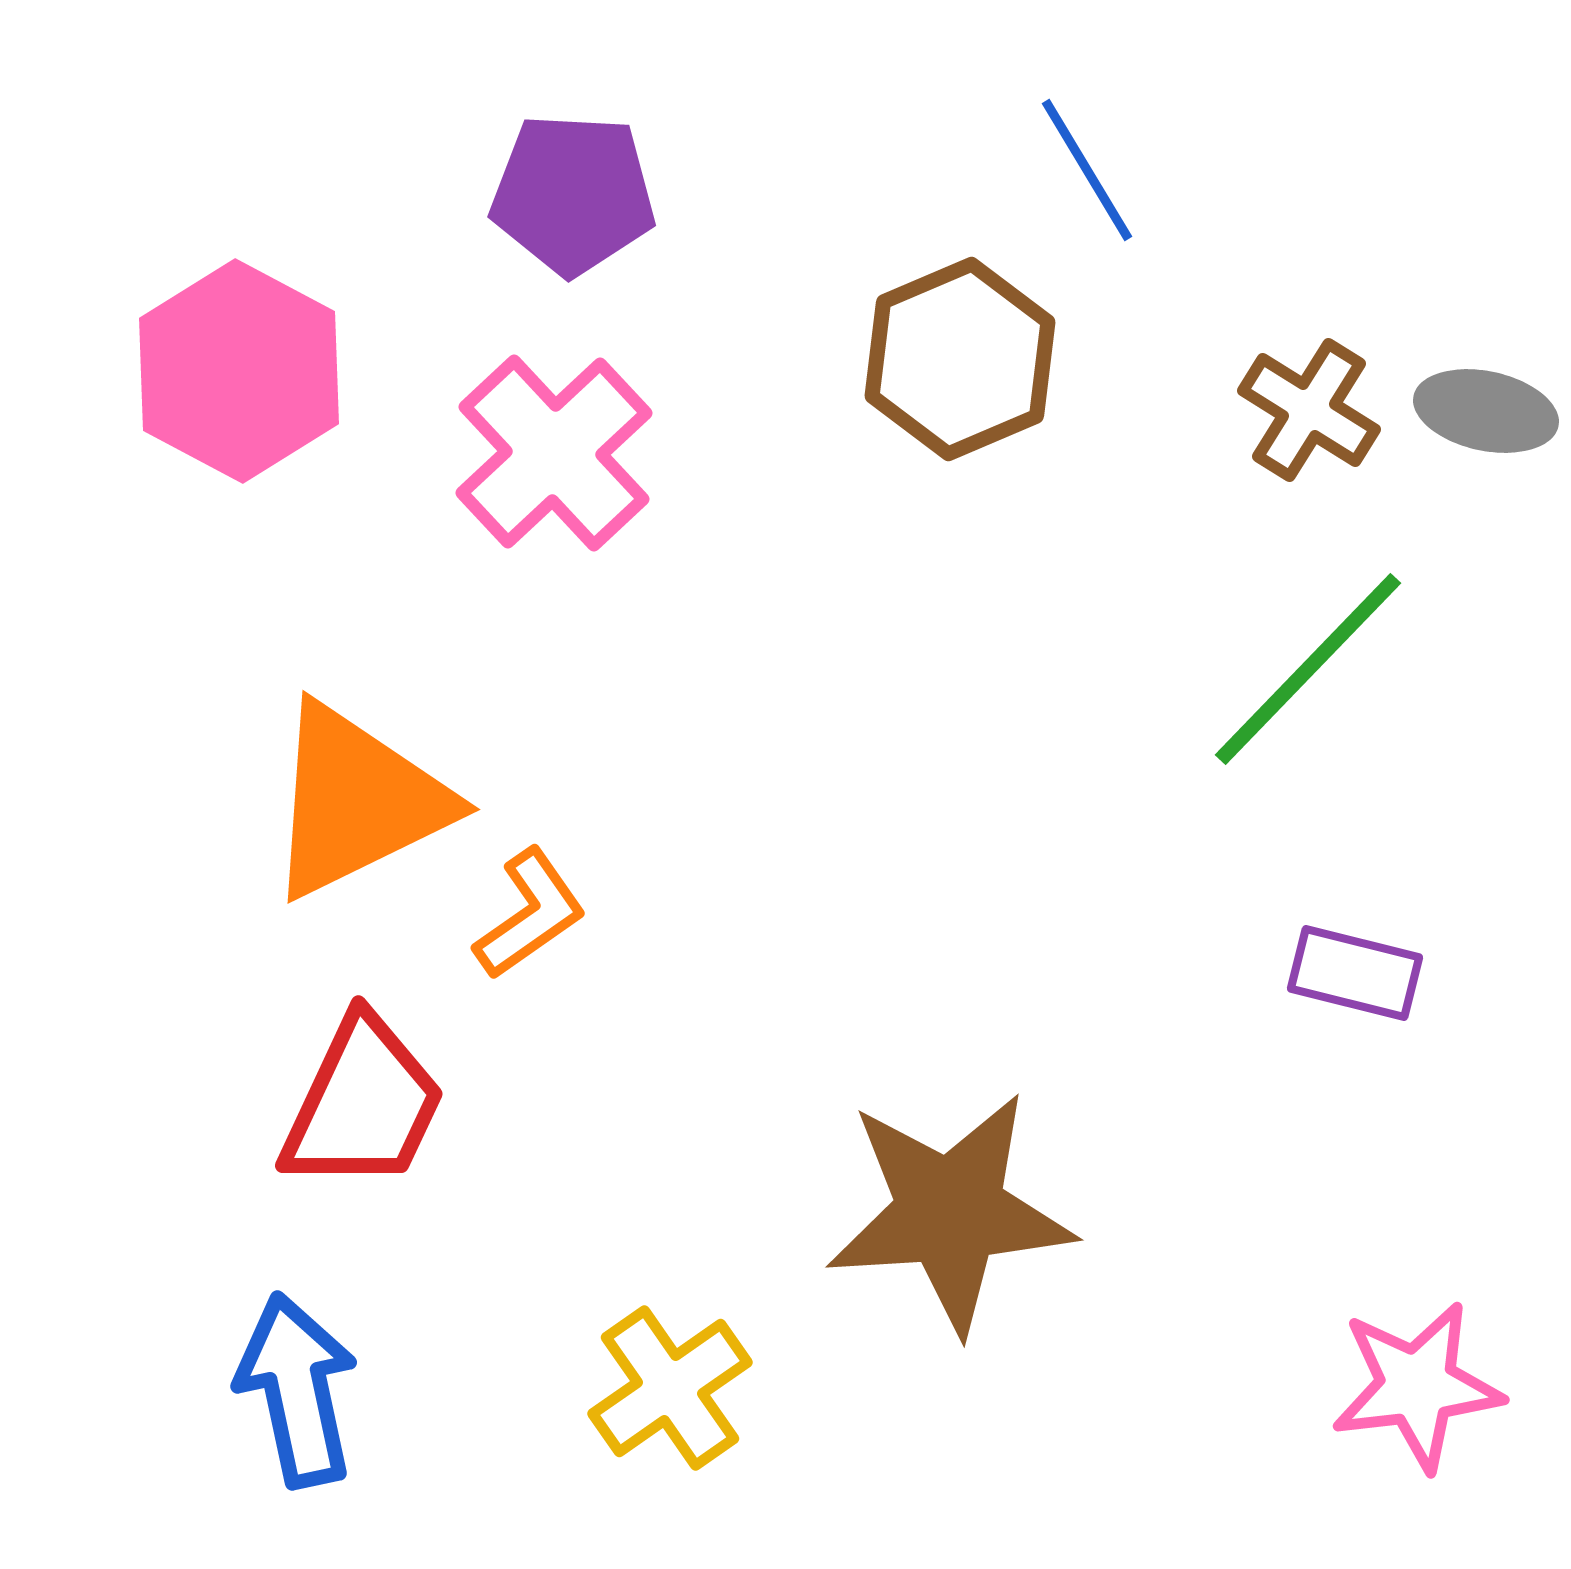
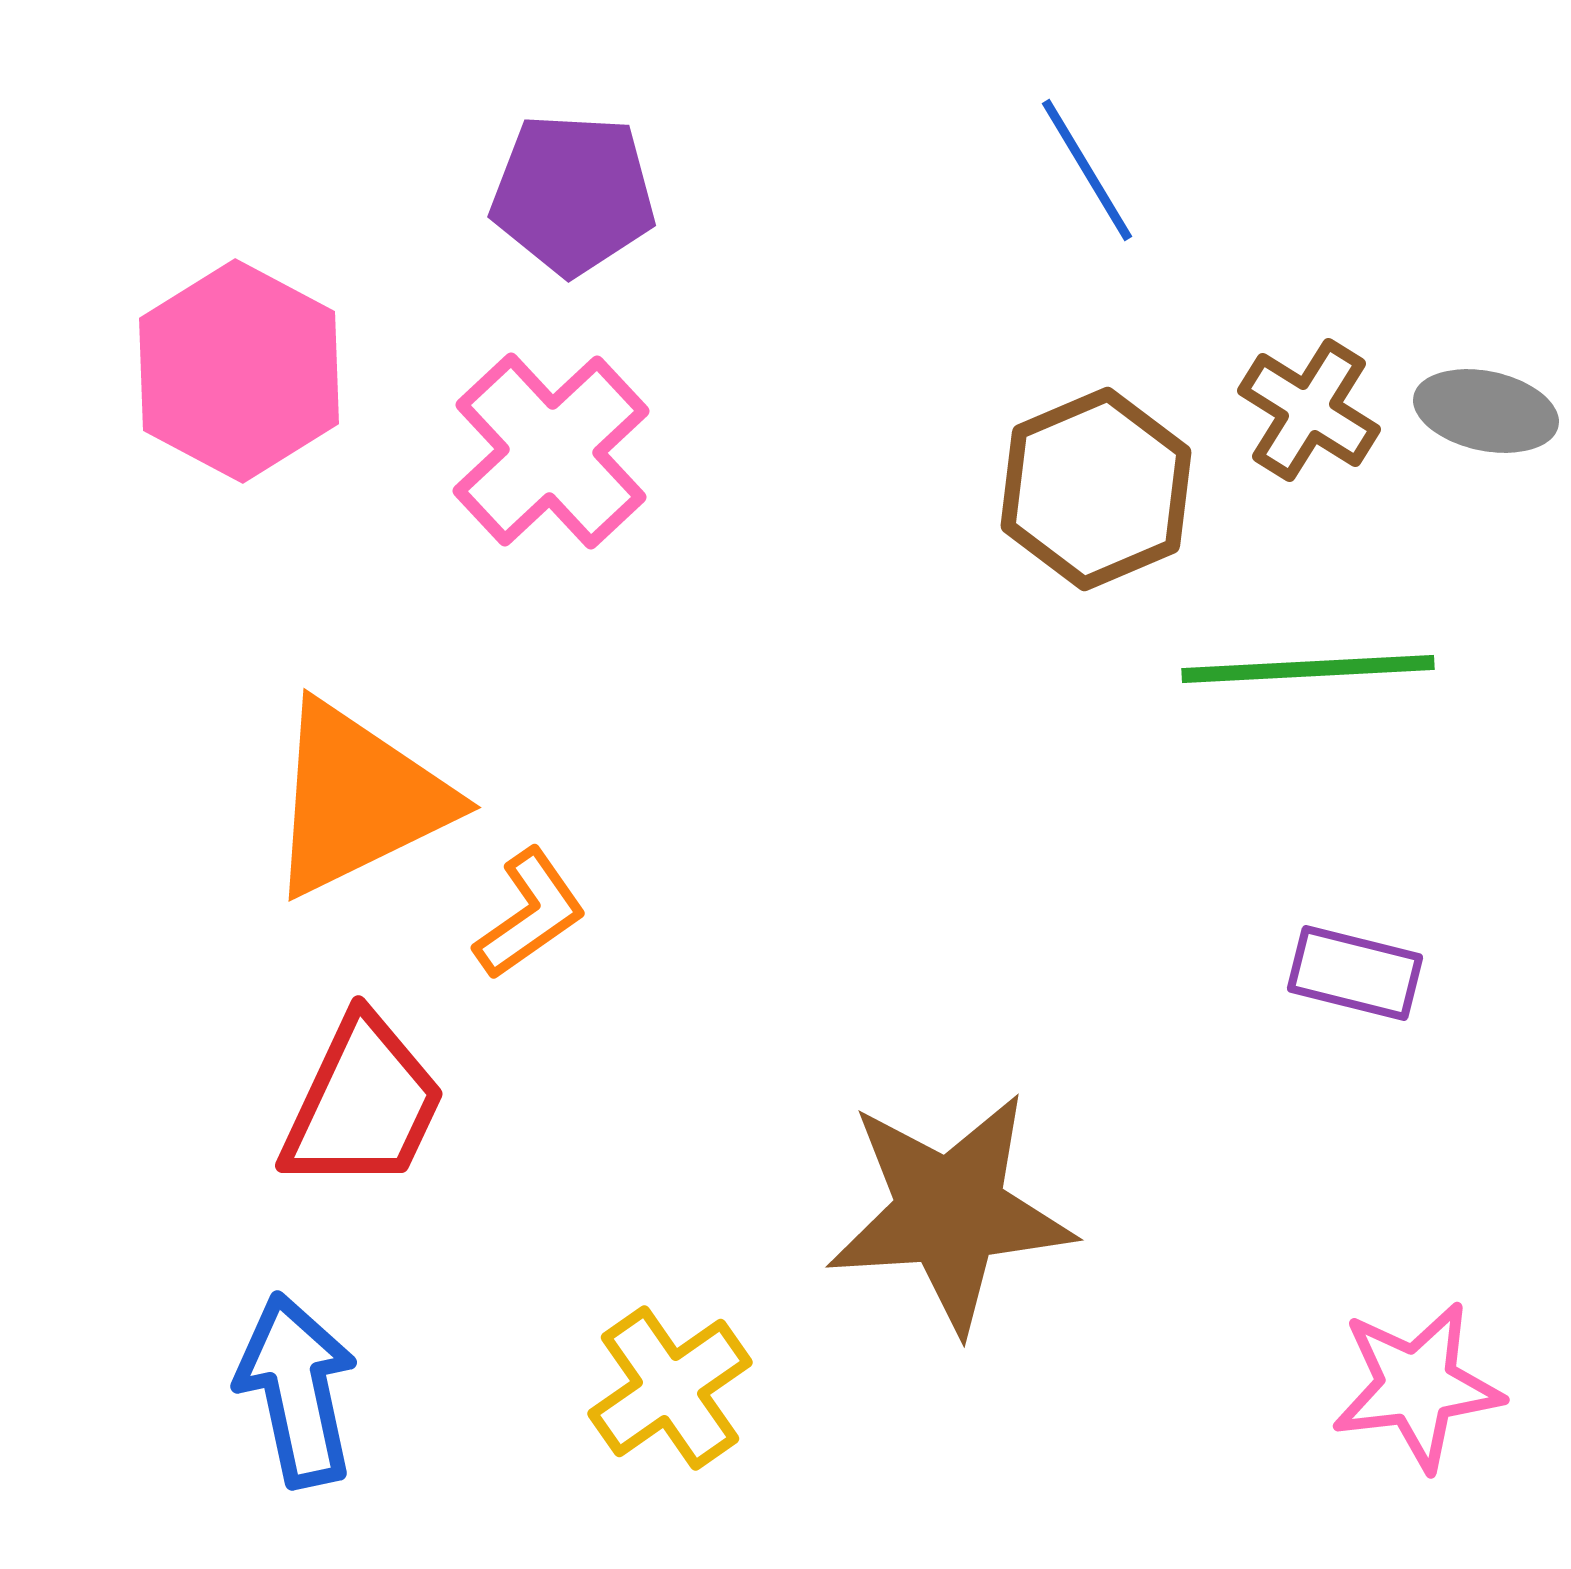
brown hexagon: moved 136 px right, 130 px down
pink cross: moved 3 px left, 2 px up
green line: rotated 43 degrees clockwise
orange triangle: moved 1 px right, 2 px up
